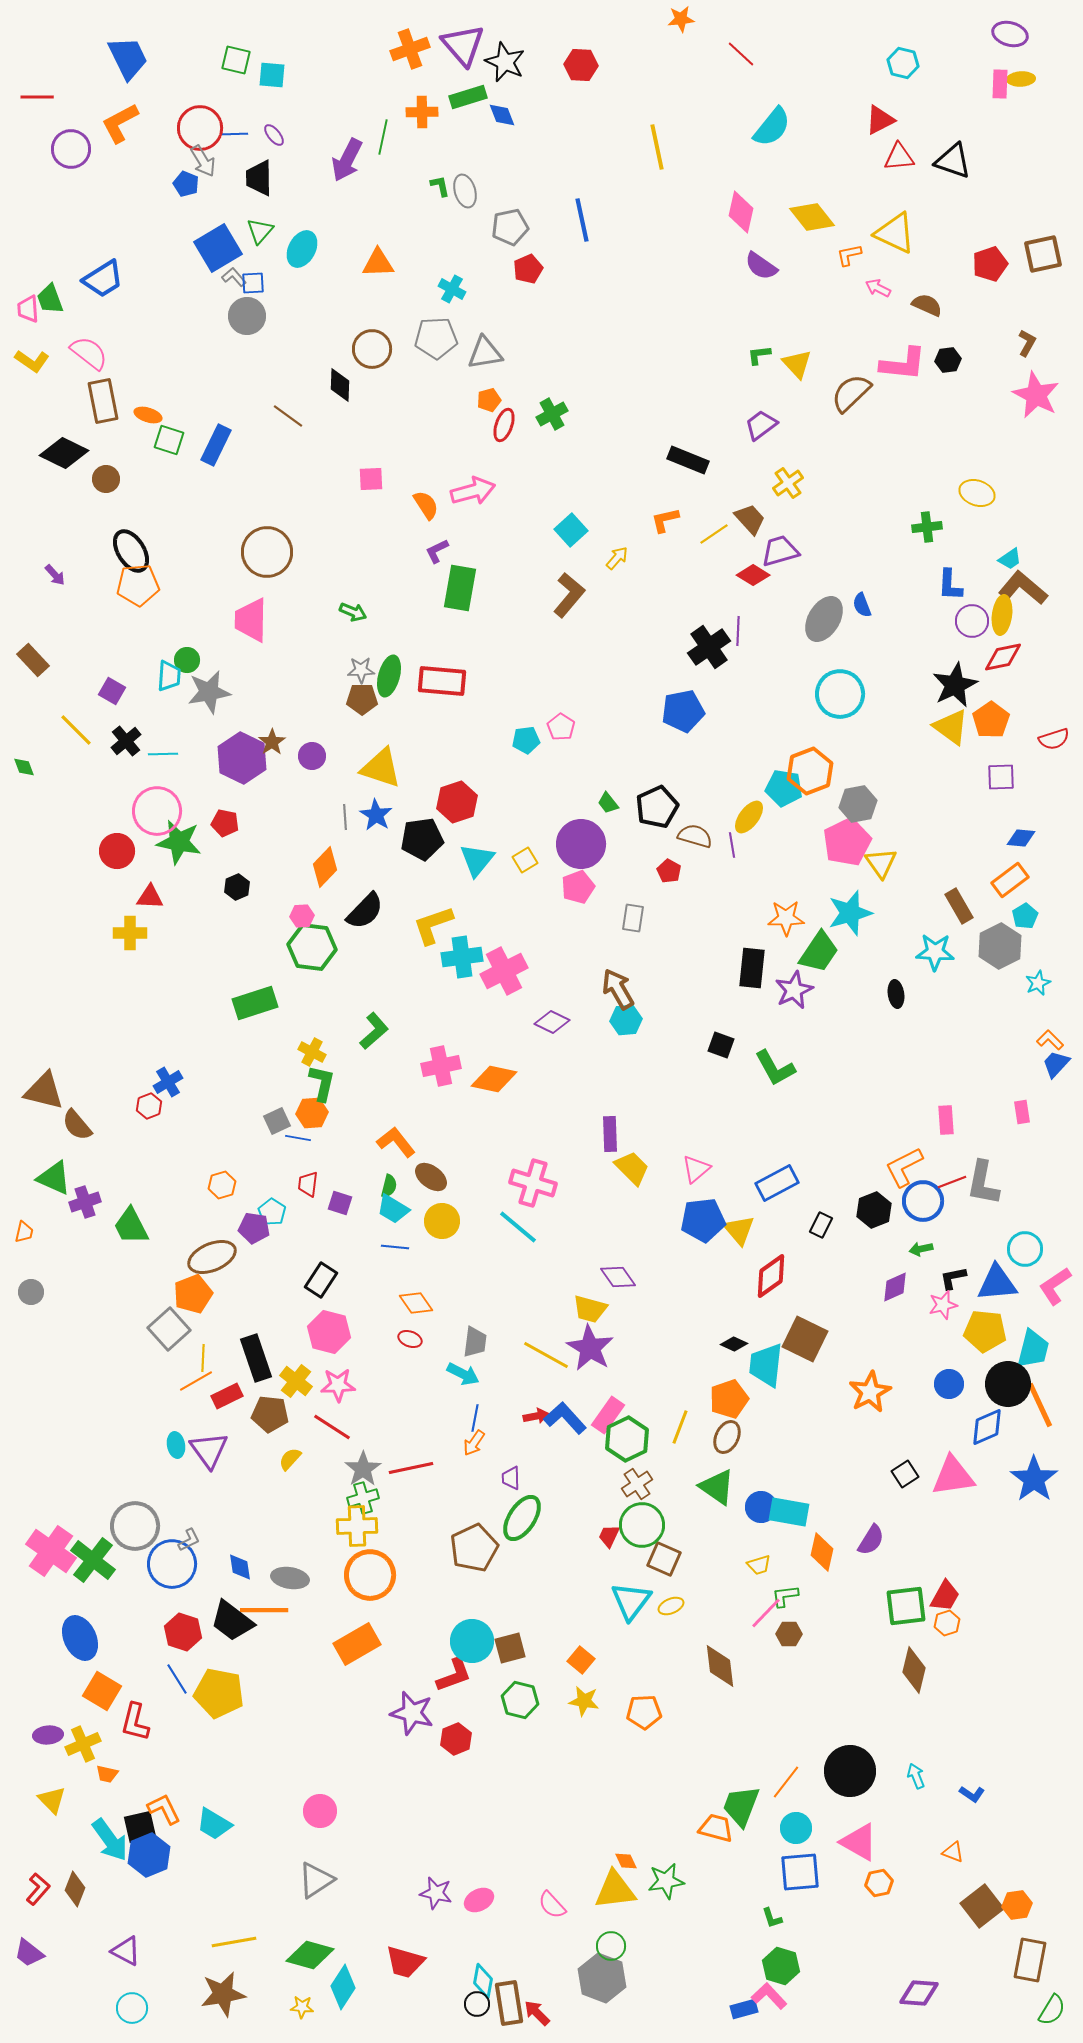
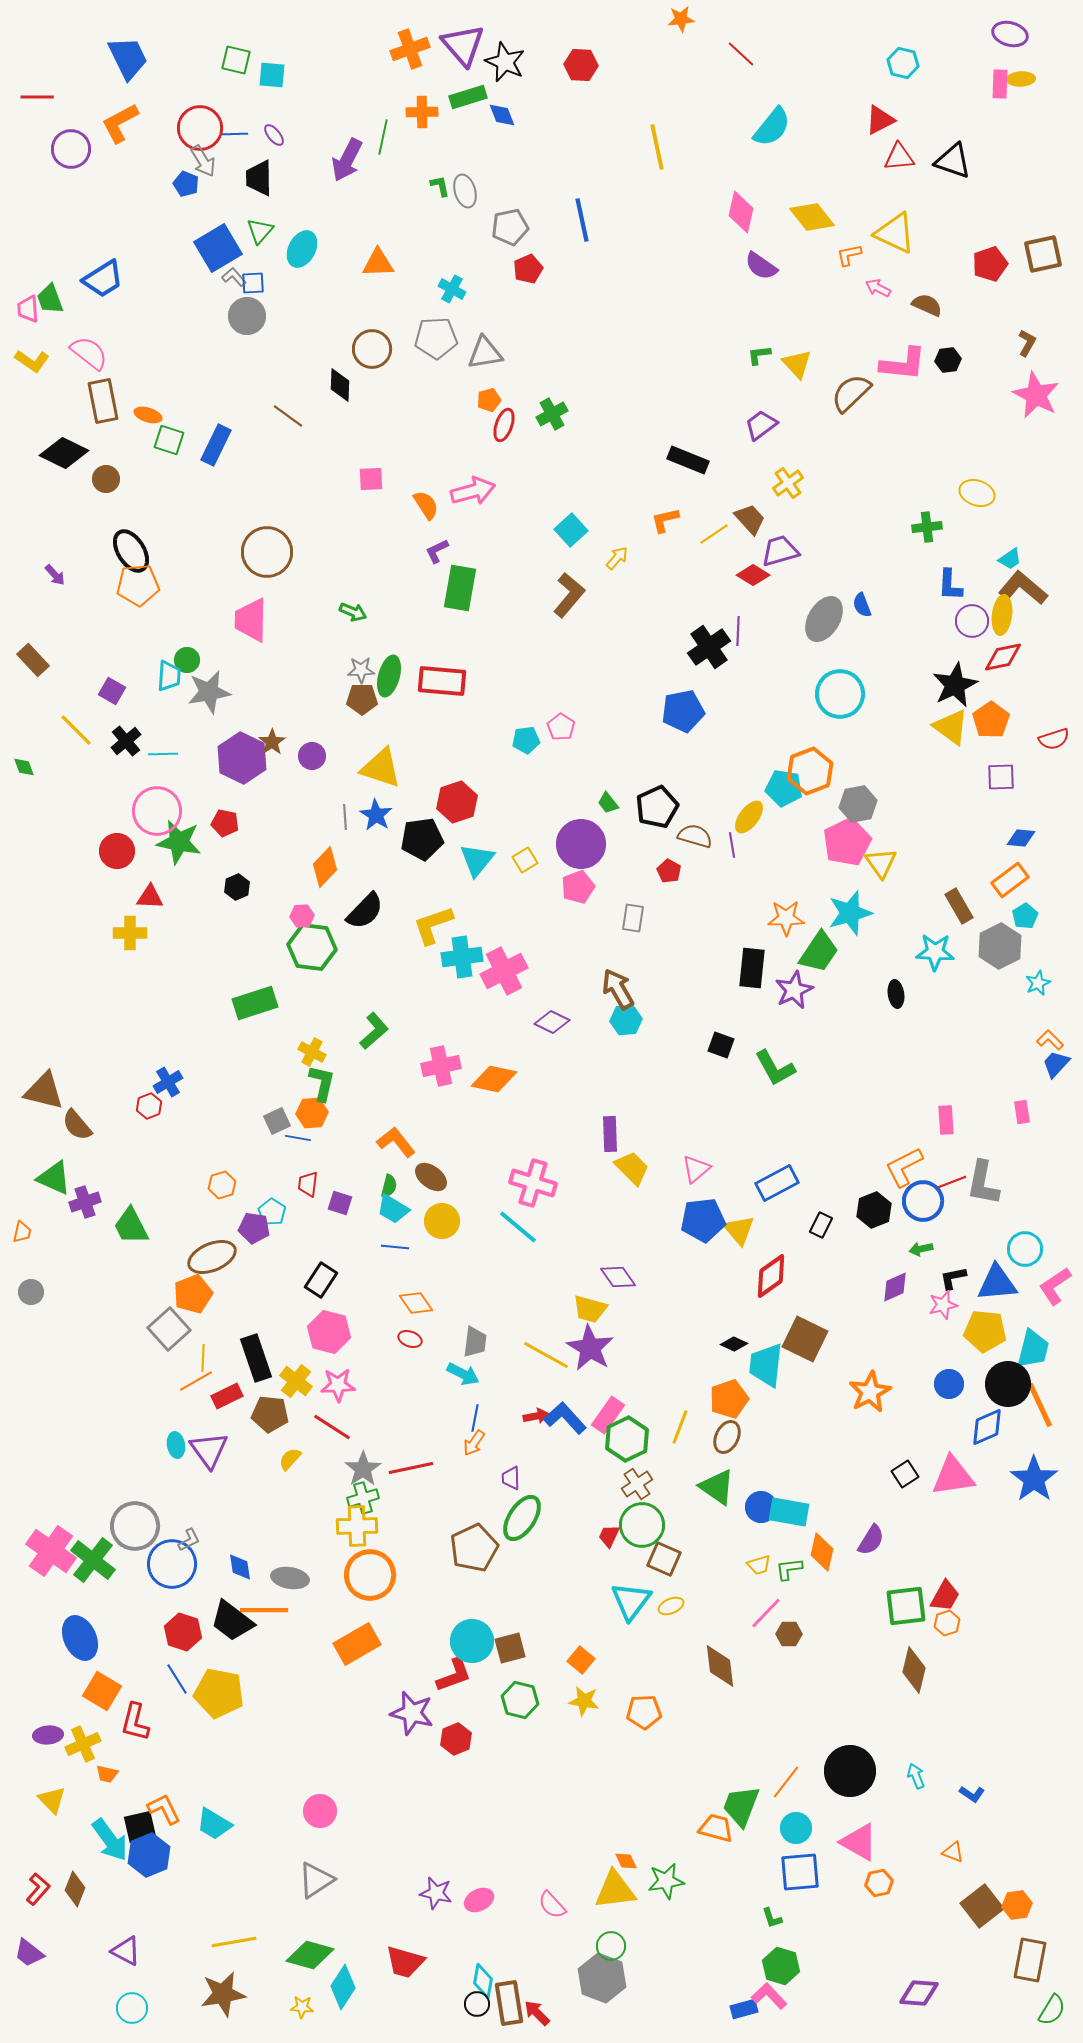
orange trapezoid at (24, 1232): moved 2 px left
green L-shape at (785, 1596): moved 4 px right, 27 px up
